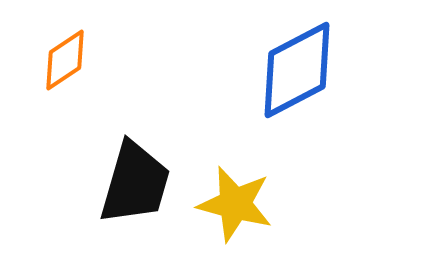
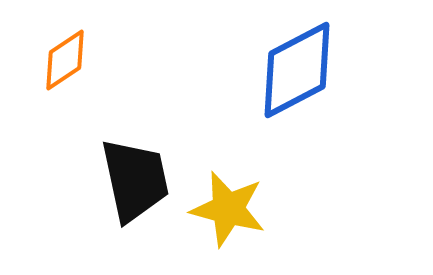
black trapezoid: moved 3 px up; rotated 28 degrees counterclockwise
yellow star: moved 7 px left, 5 px down
